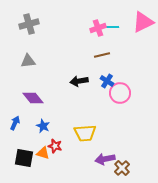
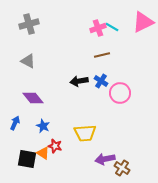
cyan line: rotated 32 degrees clockwise
gray triangle: rotated 35 degrees clockwise
blue cross: moved 6 px left
orange triangle: rotated 16 degrees clockwise
black square: moved 3 px right, 1 px down
brown cross: rotated 14 degrees counterclockwise
